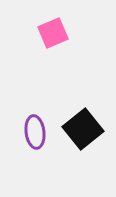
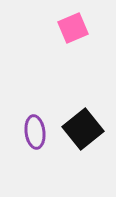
pink square: moved 20 px right, 5 px up
